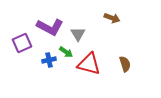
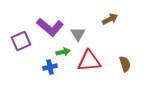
brown arrow: moved 2 px left, 1 px down; rotated 49 degrees counterclockwise
purple L-shape: rotated 12 degrees clockwise
purple square: moved 1 px left, 2 px up
green arrow: moved 3 px left; rotated 48 degrees counterclockwise
blue cross: moved 1 px right, 7 px down
red triangle: moved 3 px up; rotated 20 degrees counterclockwise
